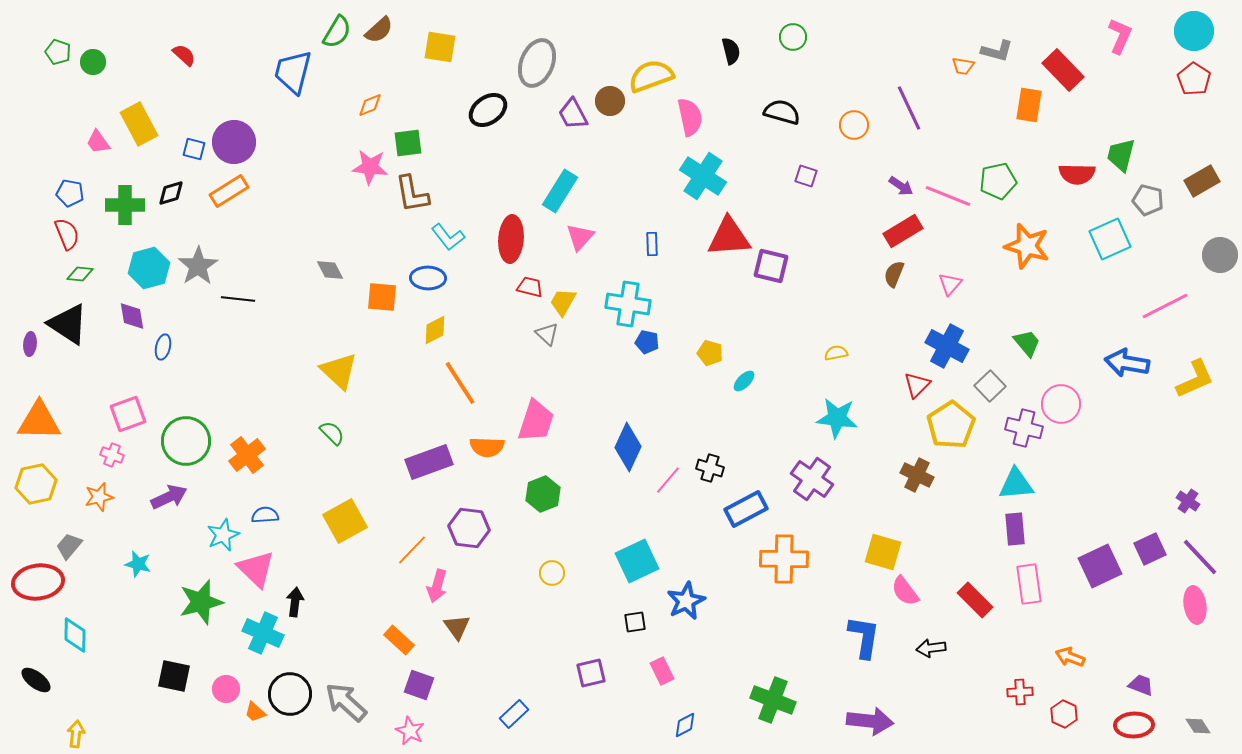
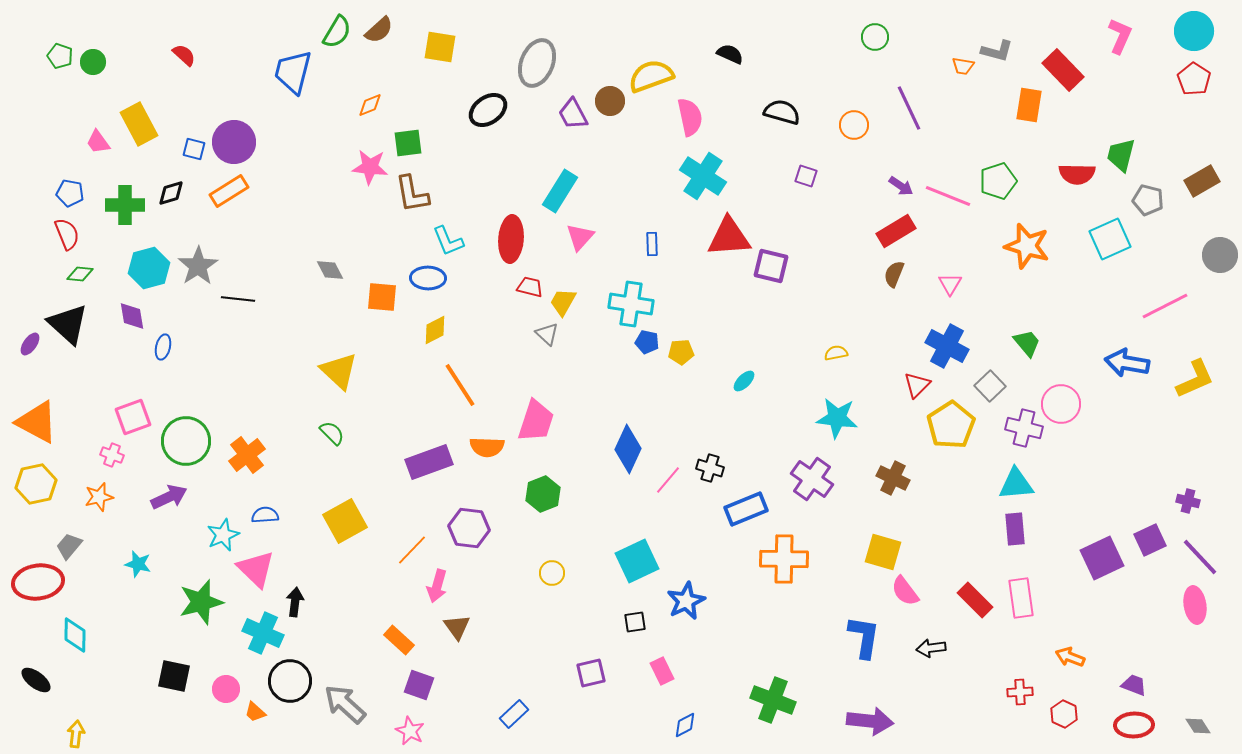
green circle at (793, 37): moved 82 px right
black semicircle at (731, 51): moved 1 px left, 3 px down; rotated 52 degrees counterclockwise
green pentagon at (58, 52): moved 2 px right, 4 px down
green pentagon at (998, 181): rotated 6 degrees counterclockwise
red rectangle at (903, 231): moved 7 px left
cyan L-shape at (448, 237): moved 4 px down; rotated 16 degrees clockwise
pink triangle at (950, 284): rotated 10 degrees counterclockwise
cyan cross at (628, 304): moved 3 px right
black triangle at (68, 324): rotated 9 degrees clockwise
purple ellipse at (30, 344): rotated 30 degrees clockwise
yellow pentagon at (710, 353): moved 29 px left, 1 px up; rotated 20 degrees counterclockwise
orange line at (460, 383): moved 2 px down
pink square at (128, 414): moved 5 px right, 3 px down
orange triangle at (39, 421): moved 2 px left, 1 px down; rotated 27 degrees clockwise
blue diamond at (628, 447): moved 2 px down
brown cross at (917, 475): moved 24 px left, 3 px down
purple cross at (1188, 501): rotated 20 degrees counterclockwise
blue rectangle at (746, 509): rotated 6 degrees clockwise
purple square at (1150, 549): moved 9 px up
purple square at (1100, 566): moved 2 px right, 8 px up
pink rectangle at (1029, 584): moved 8 px left, 14 px down
purple trapezoid at (1141, 685): moved 7 px left
black circle at (290, 694): moved 13 px up
gray arrow at (346, 702): moved 1 px left, 2 px down
